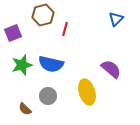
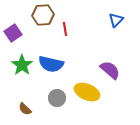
brown hexagon: rotated 10 degrees clockwise
blue triangle: moved 1 px down
red line: rotated 24 degrees counterclockwise
purple square: rotated 12 degrees counterclockwise
green star: rotated 20 degrees counterclockwise
purple semicircle: moved 1 px left, 1 px down
yellow ellipse: rotated 50 degrees counterclockwise
gray circle: moved 9 px right, 2 px down
